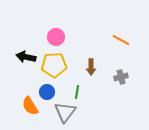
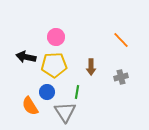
orange line: rotated 18 degrees clockwise
gray triangle: rotated 10 degrees counterclockwise
